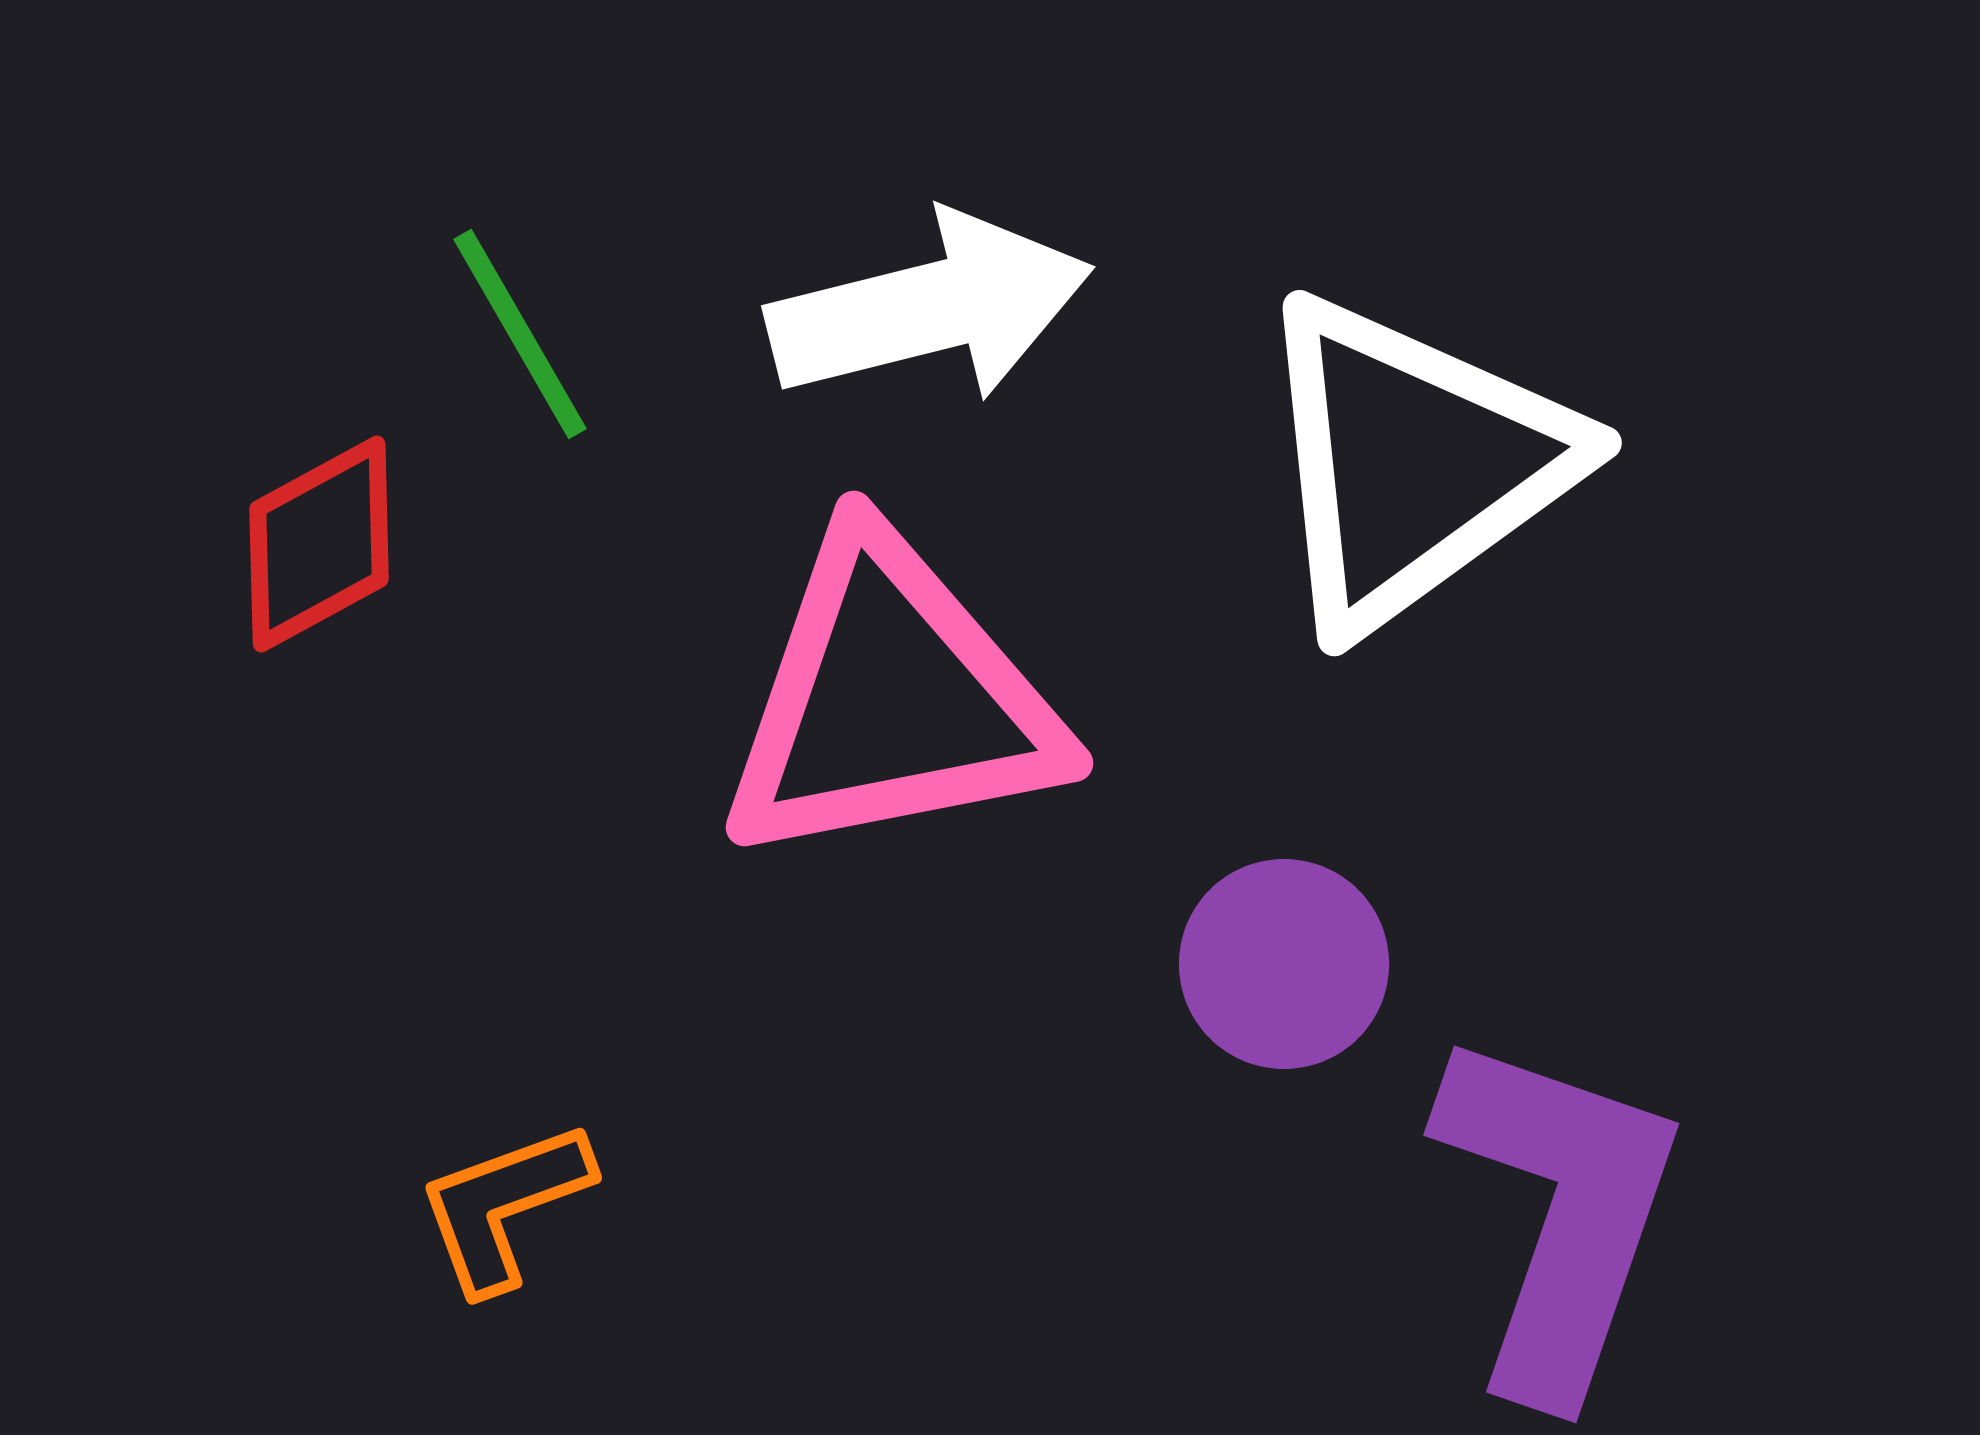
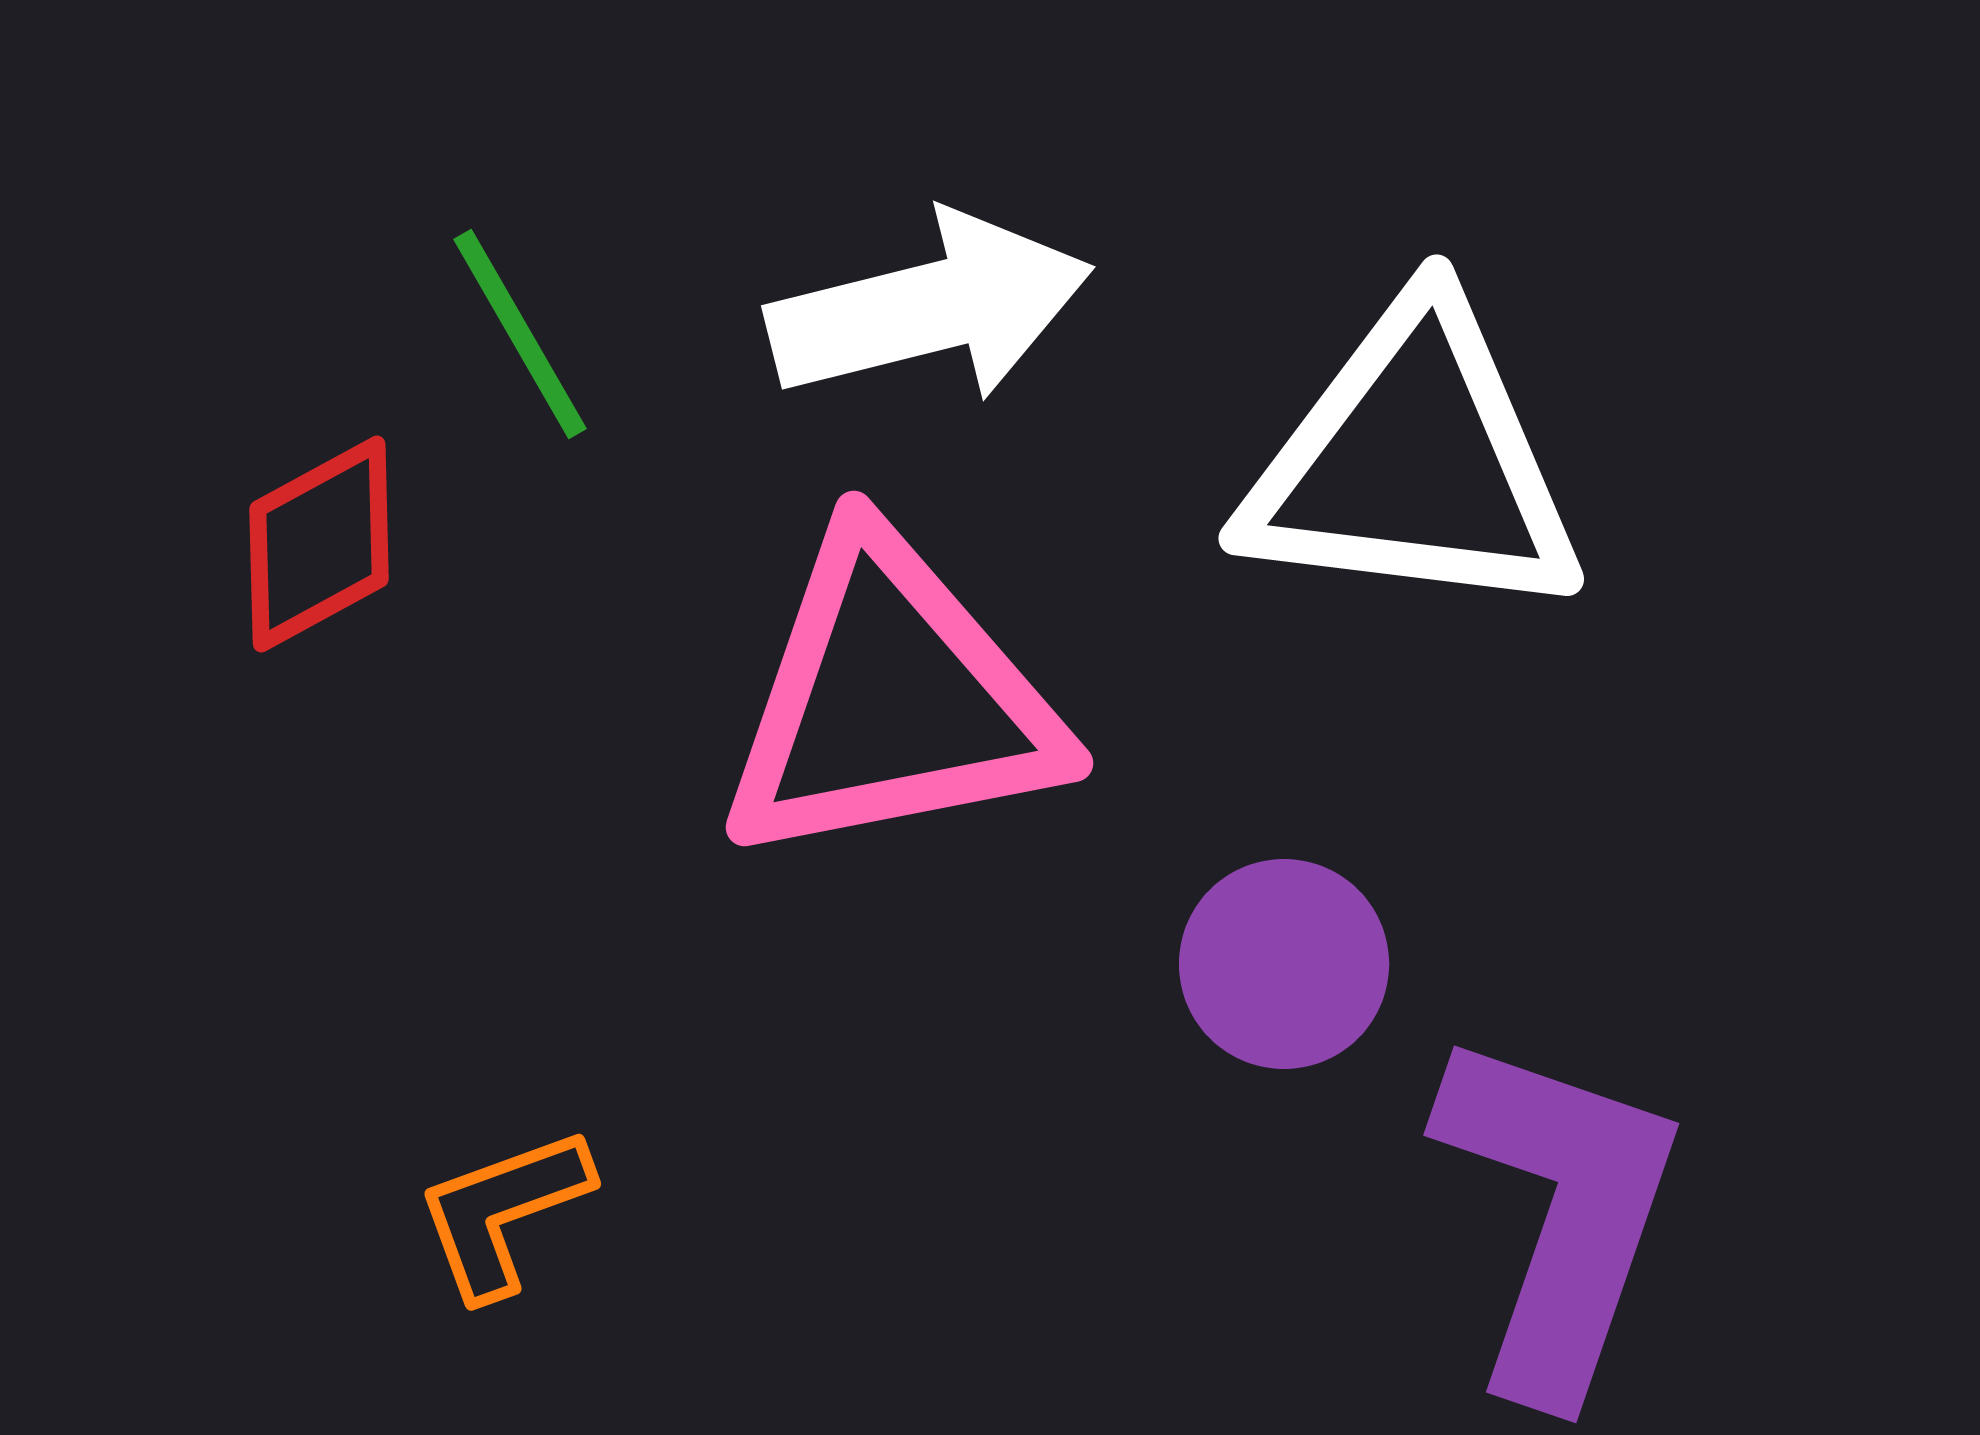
white triangle: rotated 43 degrees clockwise
orange L-shape: moved 1 px left, 6 px down
